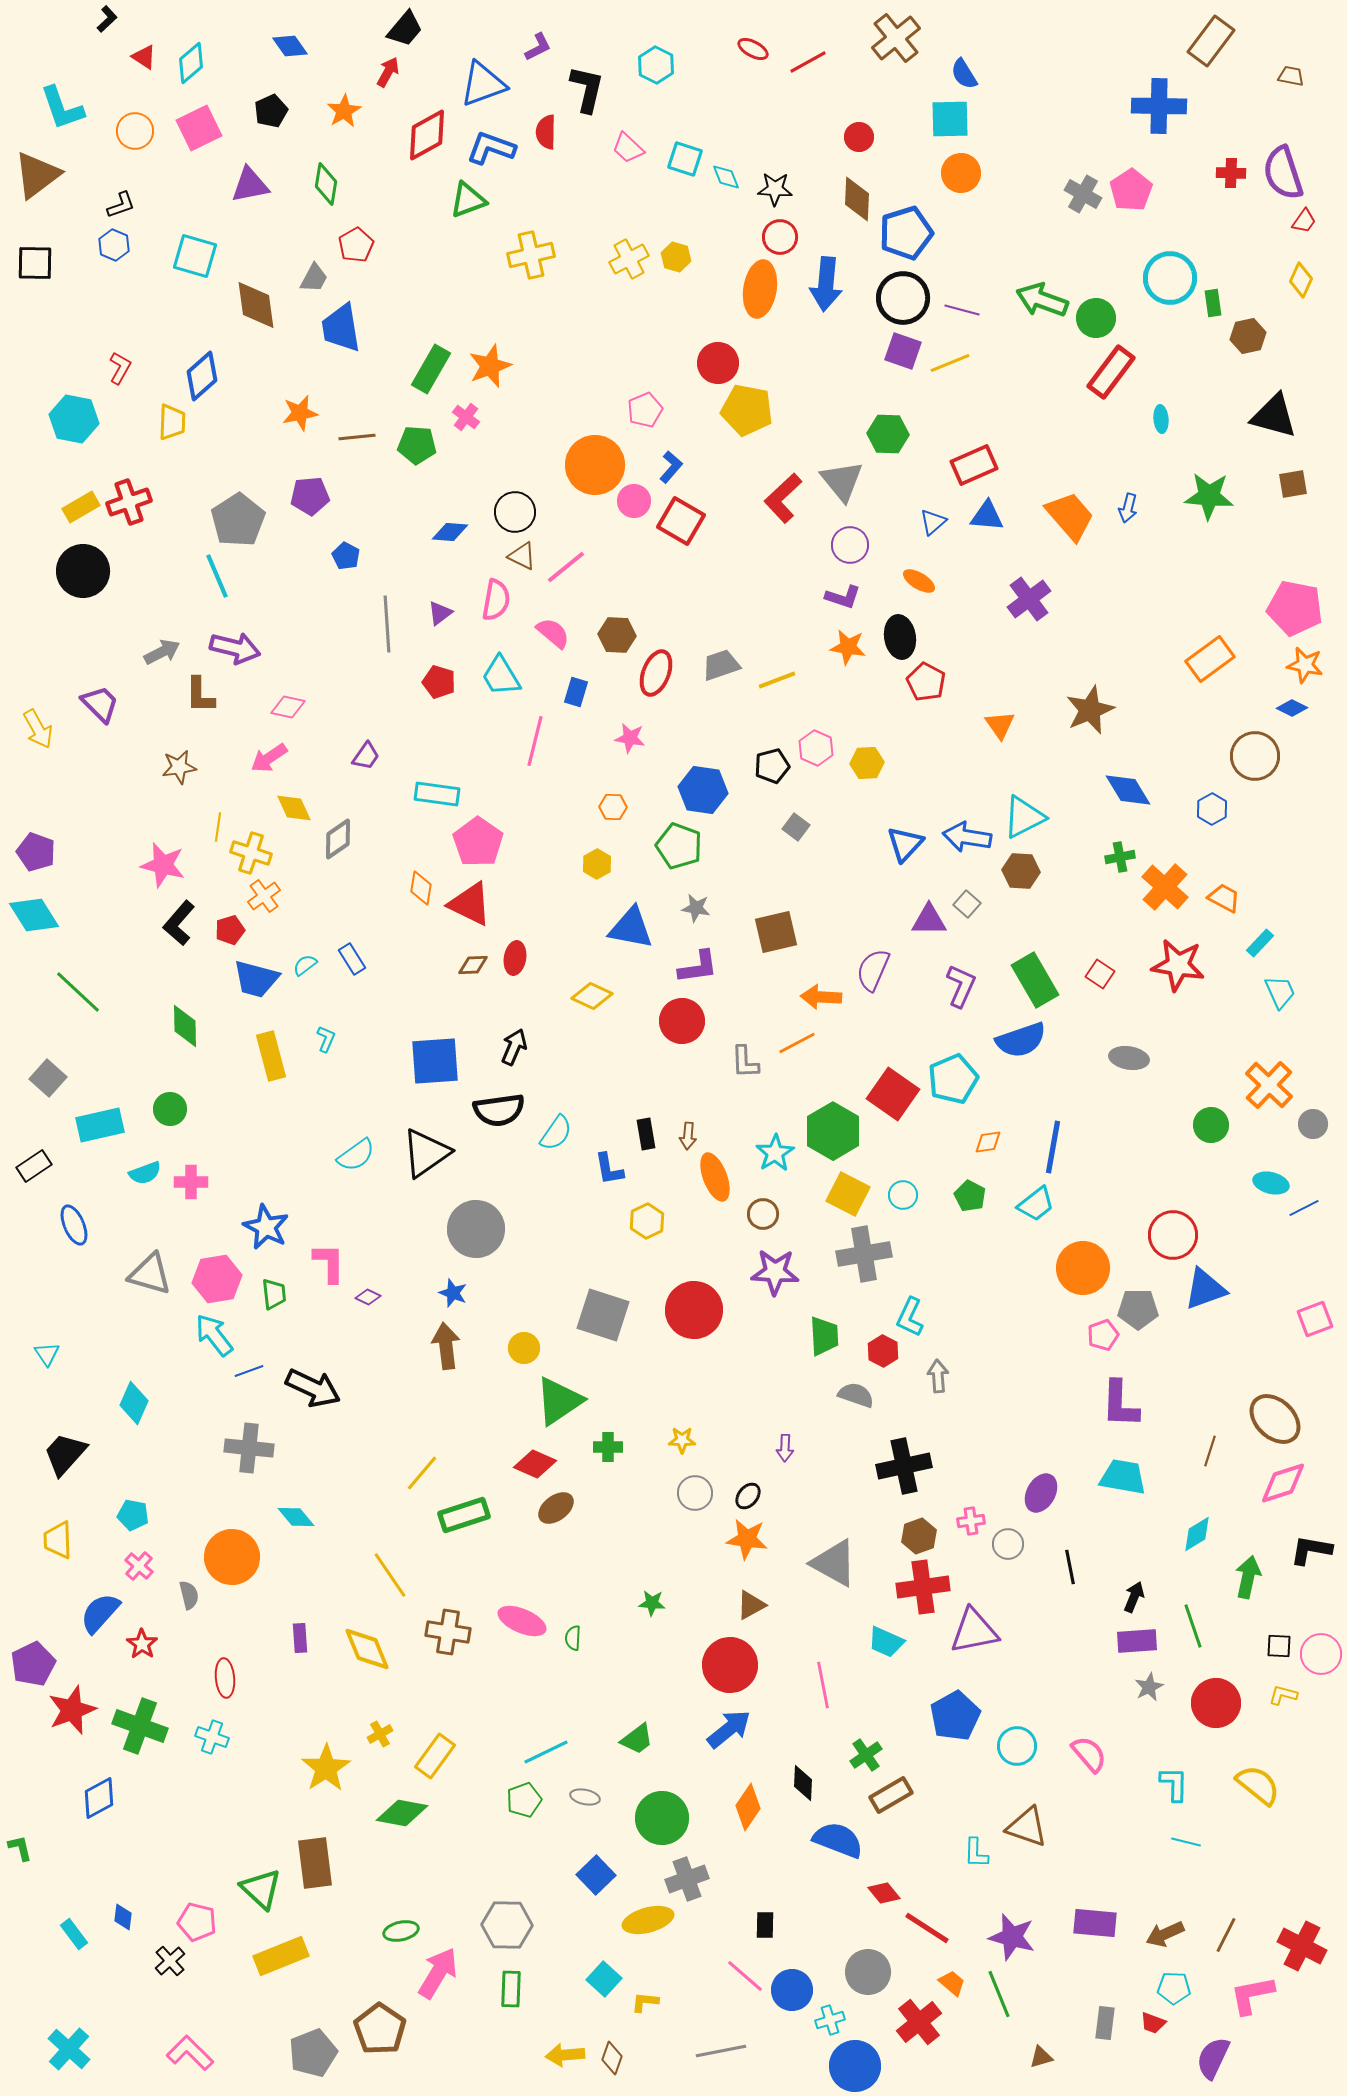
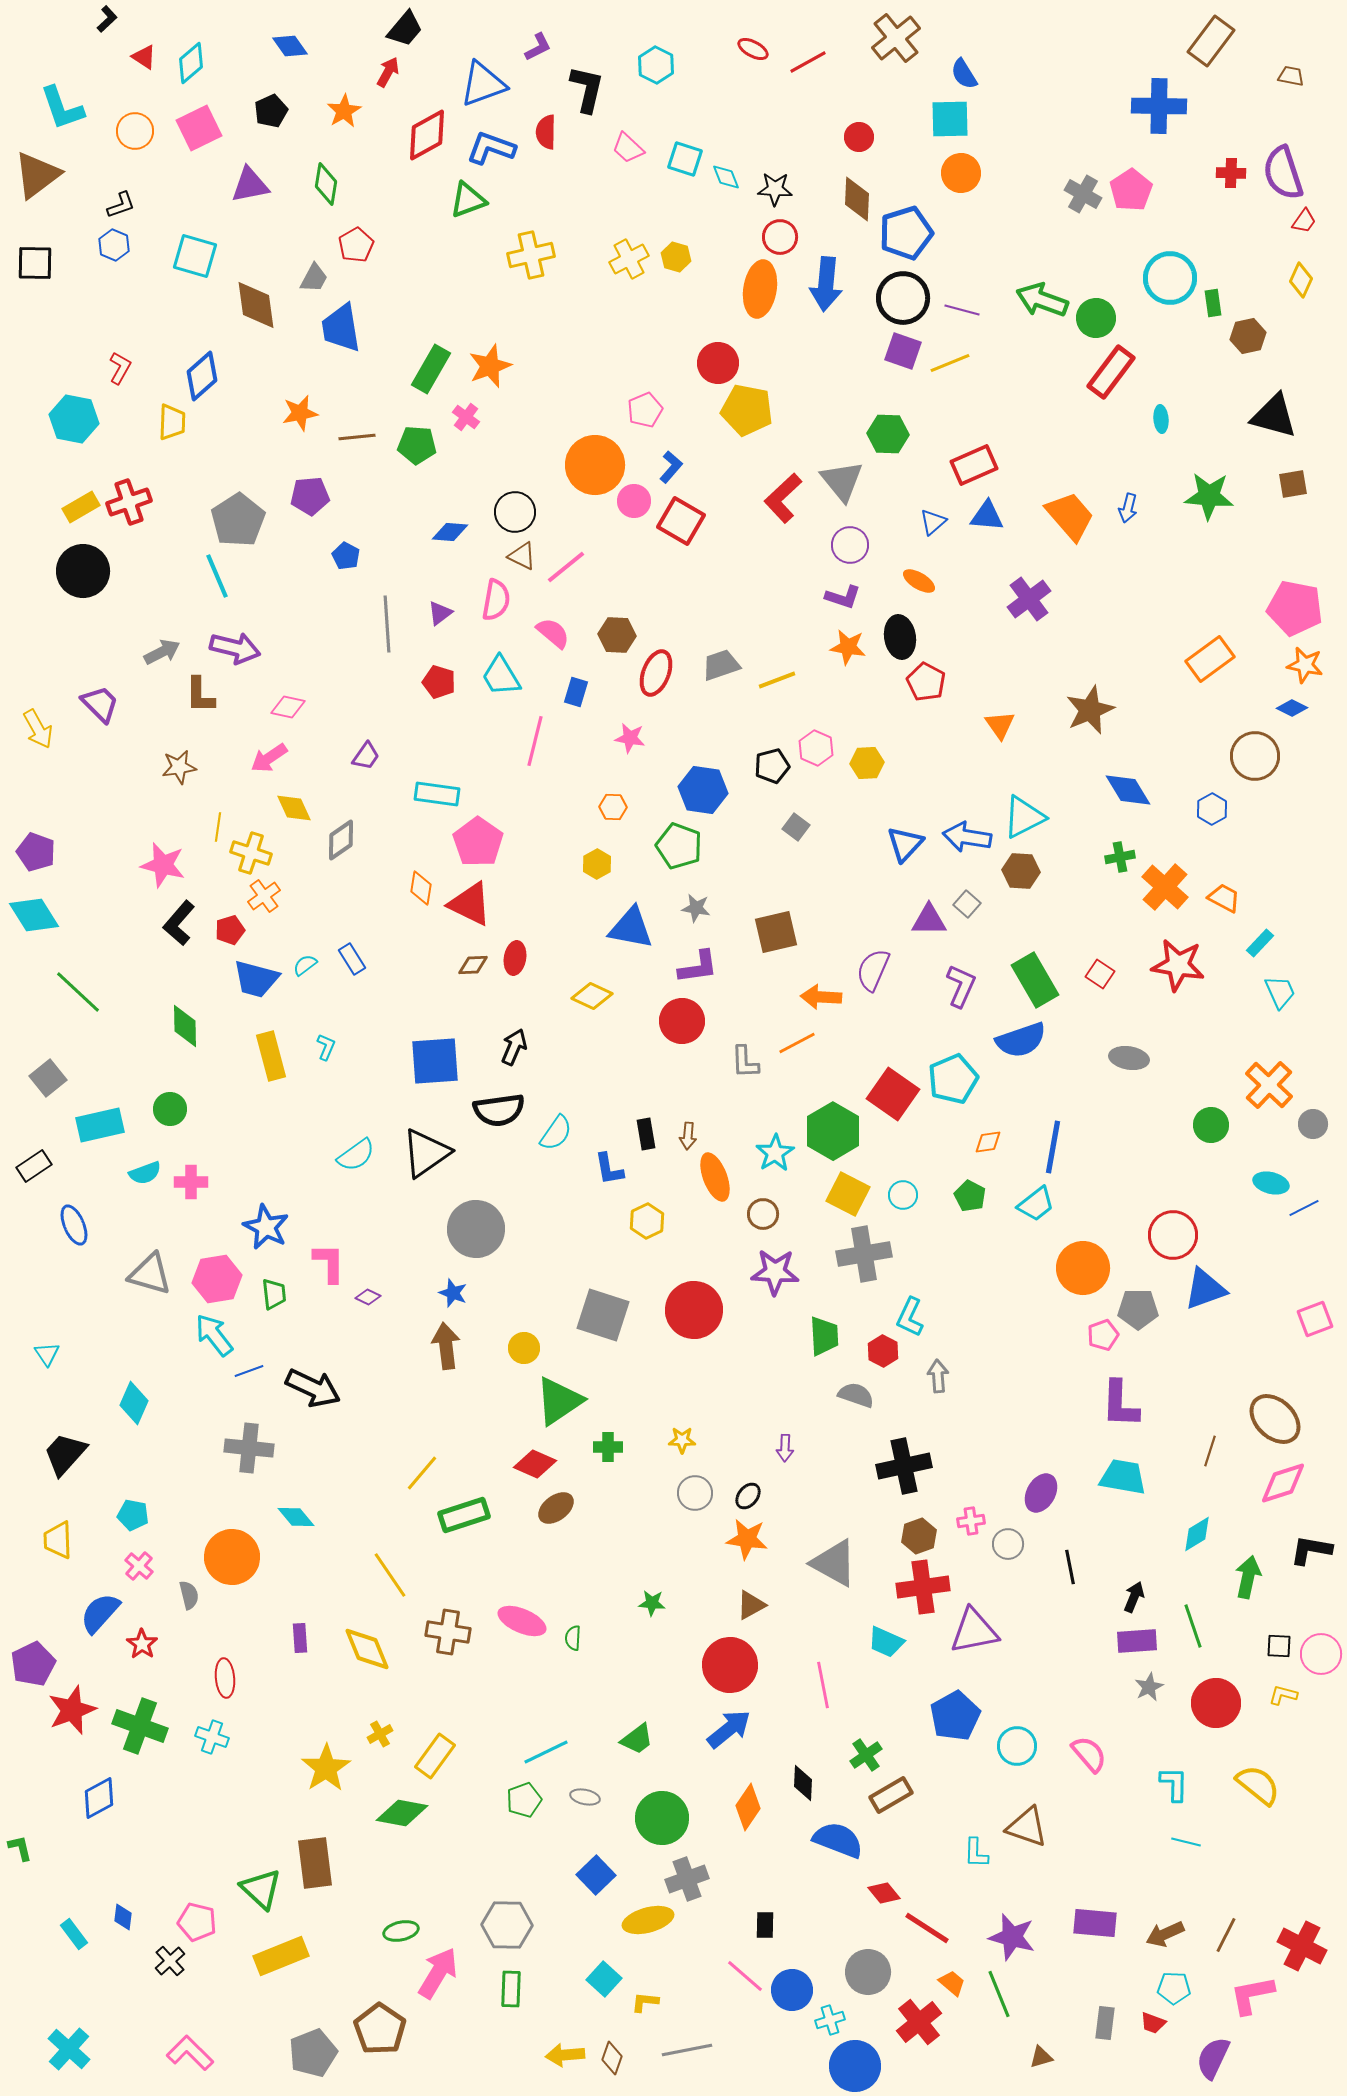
gray diamond at (338, 839): moved 3 px right, 1 px down
cyan L-shape at (326, 1039): moved 8 px down
gray square at (48, 1078): rotated 9 degrees clockwise
gray line at (721, 2051): moved 34 px left, 1 px up
